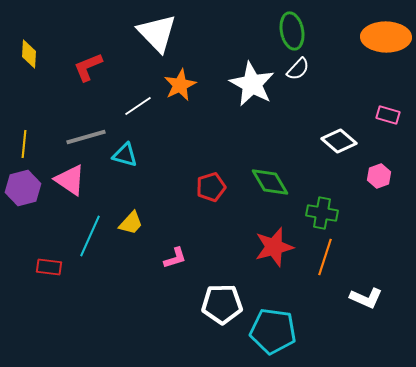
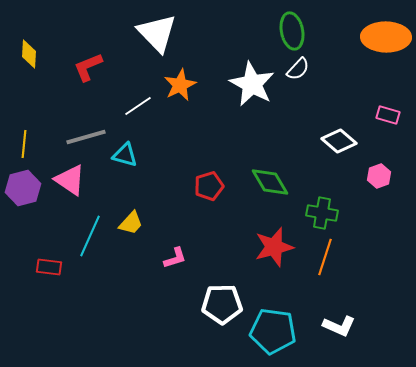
red pentagon: moved 2 px left, 1 px up
white L-shape: moved 27 px left, 28 px down
